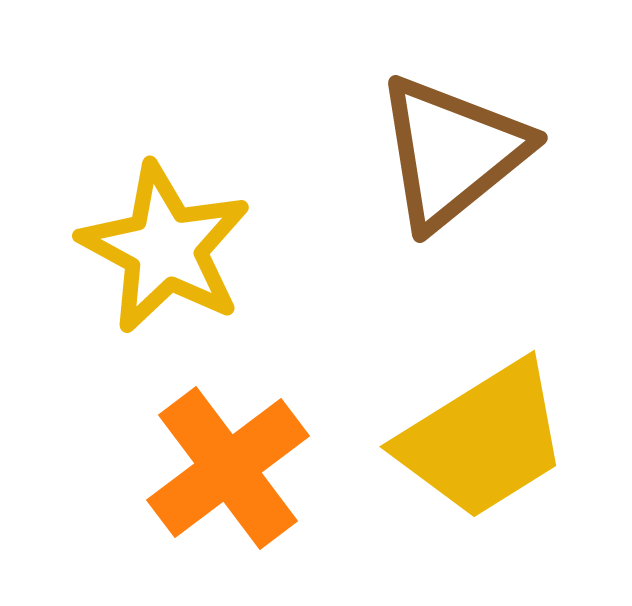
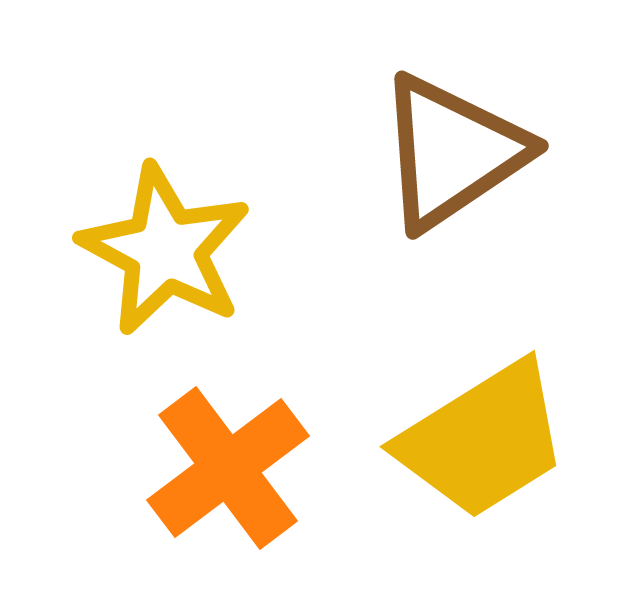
brown triangle: rotated 5 degrees clockwise
yellow star: moved 2 px down
